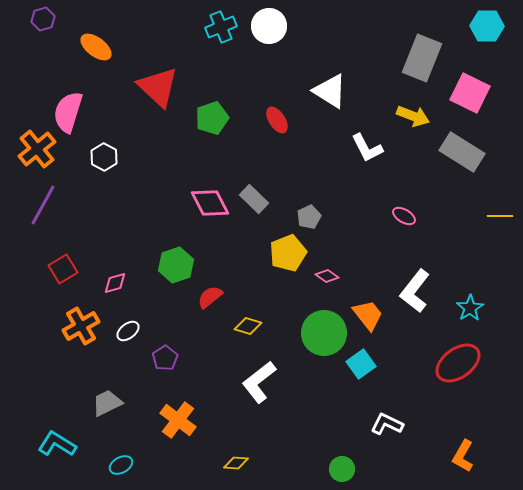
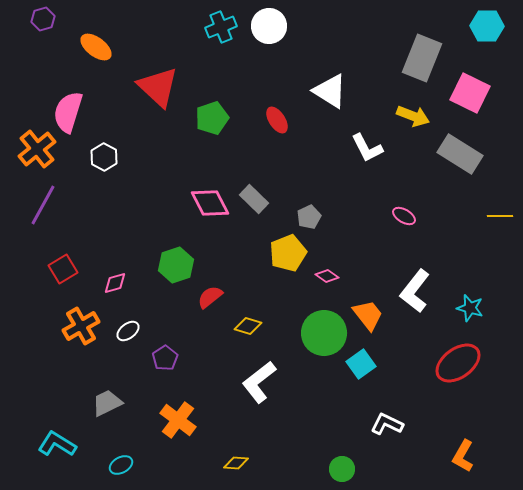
gray rectangle at (462, 152): moved 2 px left, 2 px down
cyan star at (470, 308): rotated 24 degrees counterclockwise
